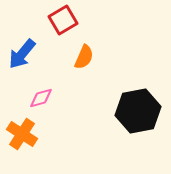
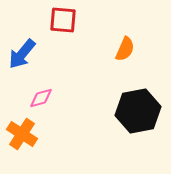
red square: rotated 36 degrees clockwise
orange semicircle: moved 41 px right, 8 px up
